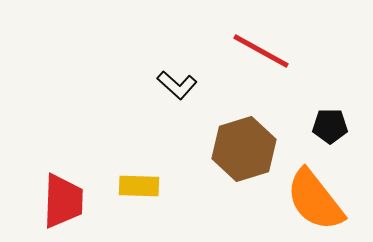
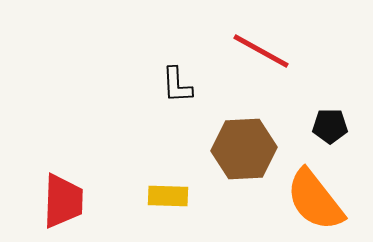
black L-shape: rotated 45 degrees clockwise
brown hexagon: rotated 14 degrees clockwise
yellow rectangle: moved 29 px right, 10 px down
